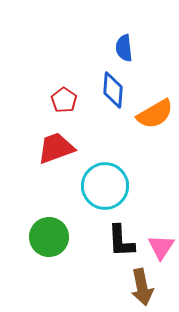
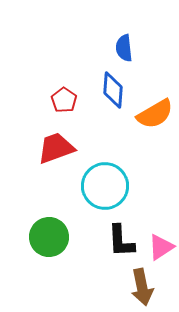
pink triangle: rotated 24 degrees clockwise
